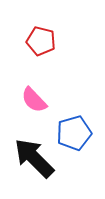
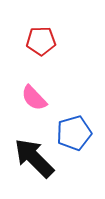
red pentagon: rotated 16 degrees counterclockwise
pink semicircle: moved 2 px up
